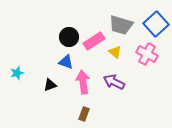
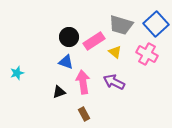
black triangle: moved 9 px right, 7 px down
brown rectangle: rotated 48 degrees counterclockwise
